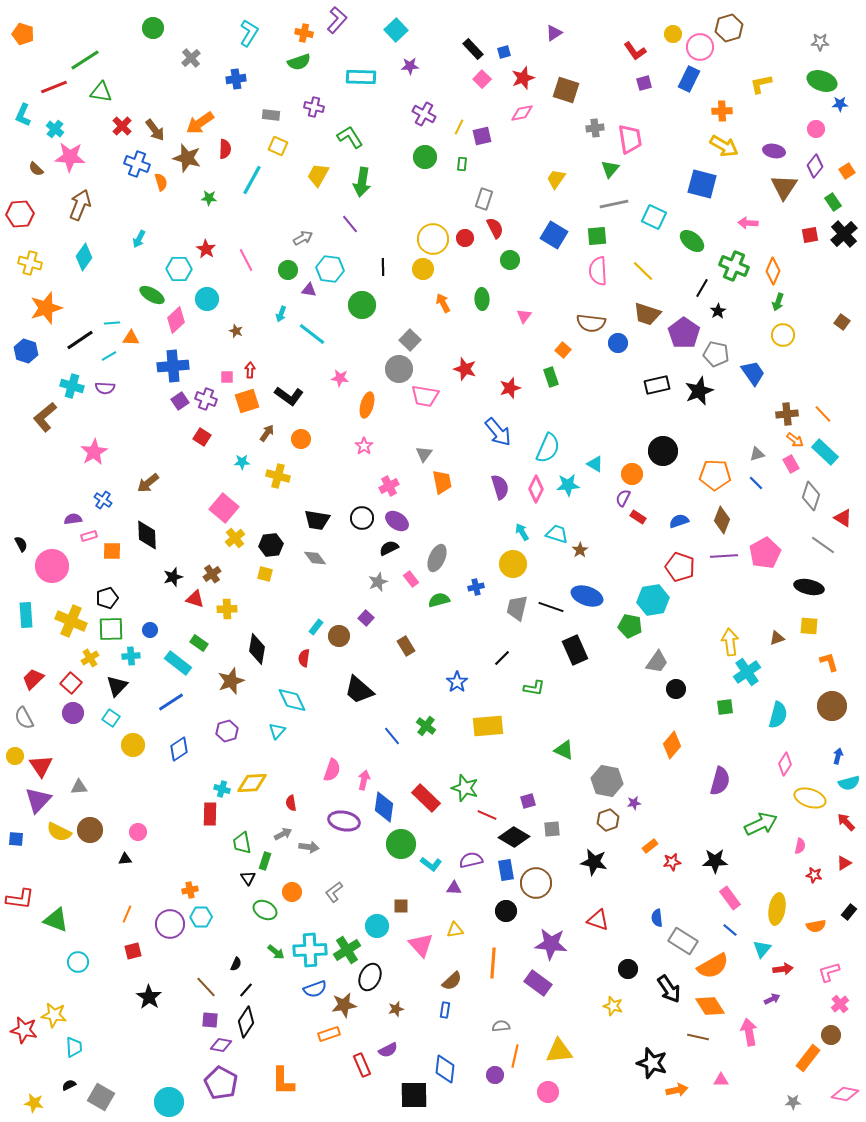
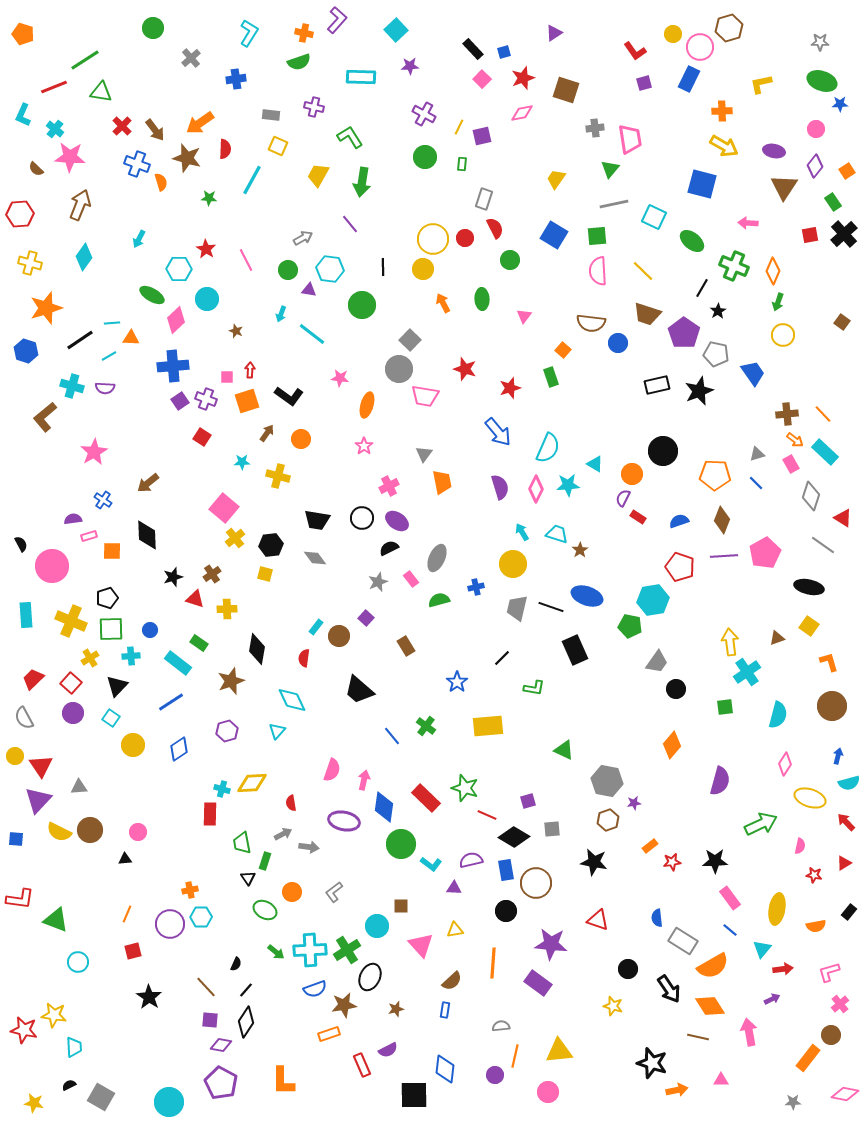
yellow square at (809, 626): rotated 30 degrees clockwise
